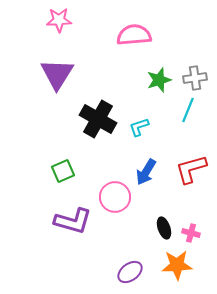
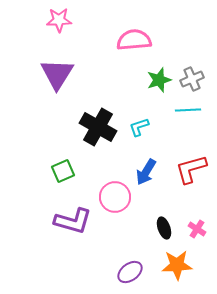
pink semicircle: moved 5 px down
gray cross: moved 3 px left, 1 px down; rotated 15 degrees counterclockwise
cyan line: rotated 65 degrees clockwise
black cross: moved 8 px down
pink cross: moved 6 px right, 4 px up; rotated 18 degrees clockwise
